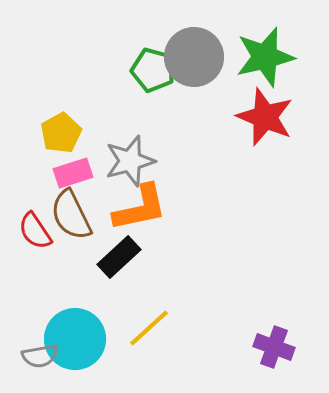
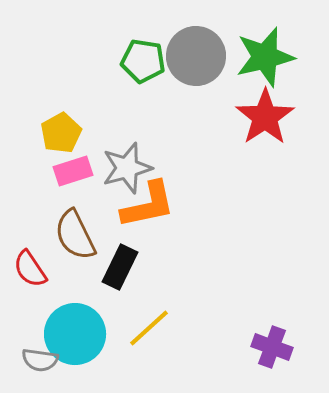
gray circle: moved 2 px right, 1 px up
green pentagon: moved 10 px left, 9 px up; rotated 6 degrees counterclockwise
red star: rotated 16 degrees clockwise
gray star: moved 3 px left, 7 px down
pink rectangle: moved 2 px up
orange L-shape: moved 8 px right, 3 px up
brown semicircle: moved 4 px right, 20 px down
red semicircle: moved 5 px left, 38 px down
black rectangle: moved 1 px right, 10 px down; rotated 21 degrees counterclockwise
cyan circle: moved 5 px up
purple cross: moved 2 px left
gray semicircle: moved 4 px down; rotated 18 degrees clockwise
